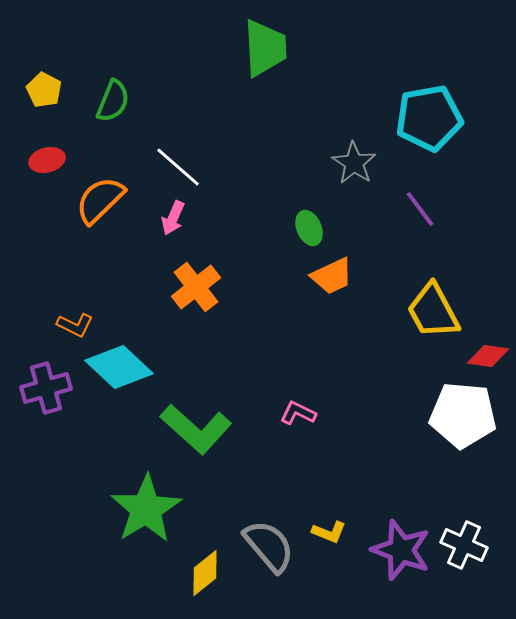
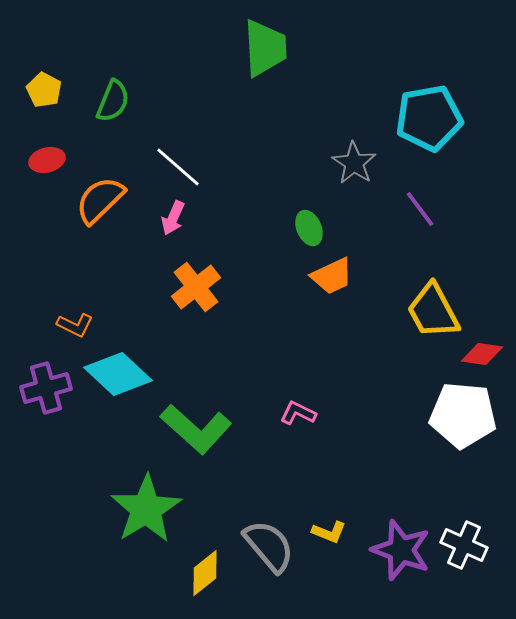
red diamond: moved 6 px left, 2 px up
cyan diamond: moved 1 px left, 7 px down
